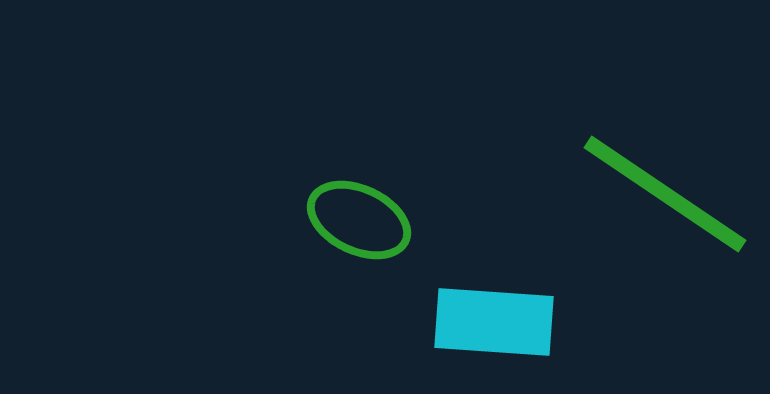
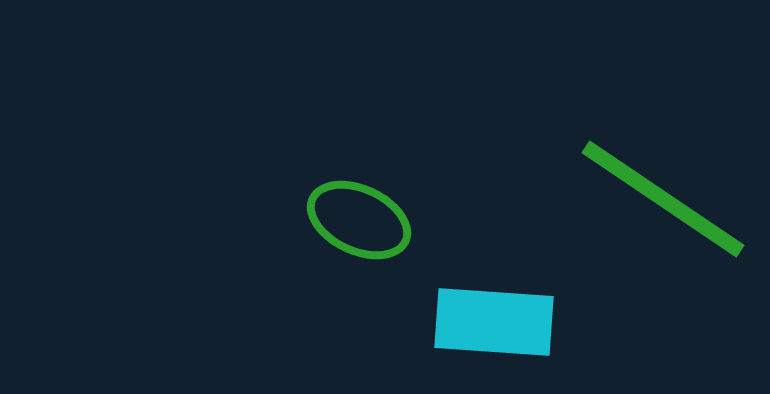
green line: moved 2 px left, 5 px down
